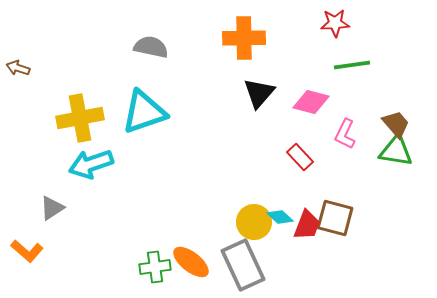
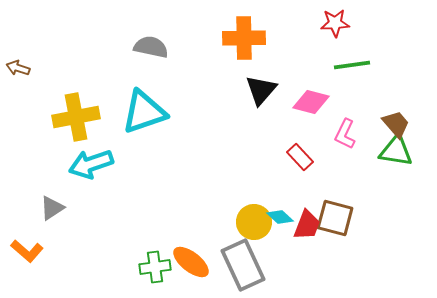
black triangle: moved 2 px right, 3 px up
yellow cross: moved 4 px left, 1 px up
